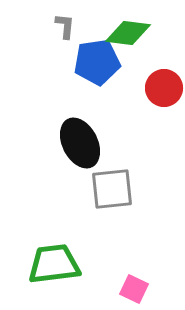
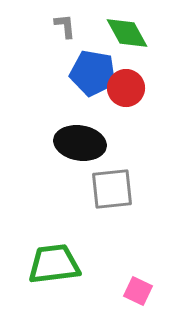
gray L-shape: rotated 12 degrees counterclockwise
green diamond: moved 1 px left; rotated 54 degrees clockwise
blue pentagon: moved 4 px left, 11 px down; rotated 18 degrees clockwise
red circle: moved 38 px left
black ellipse: rotated 54 degrees counterclockwise
pink square: moved 4 px right, 2 px down
